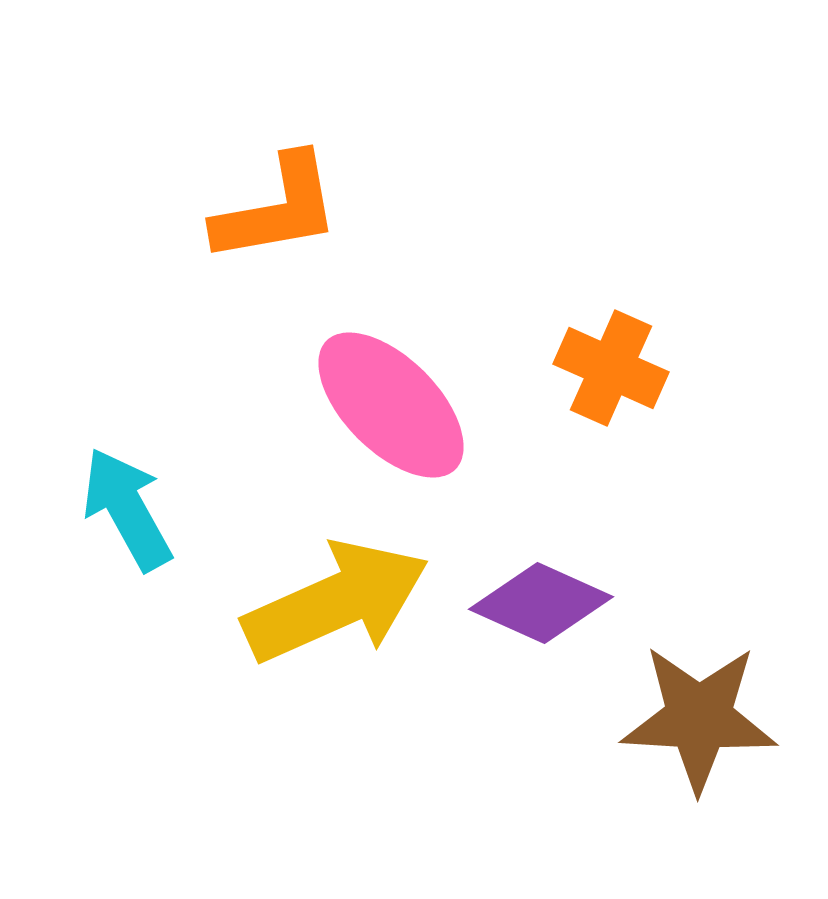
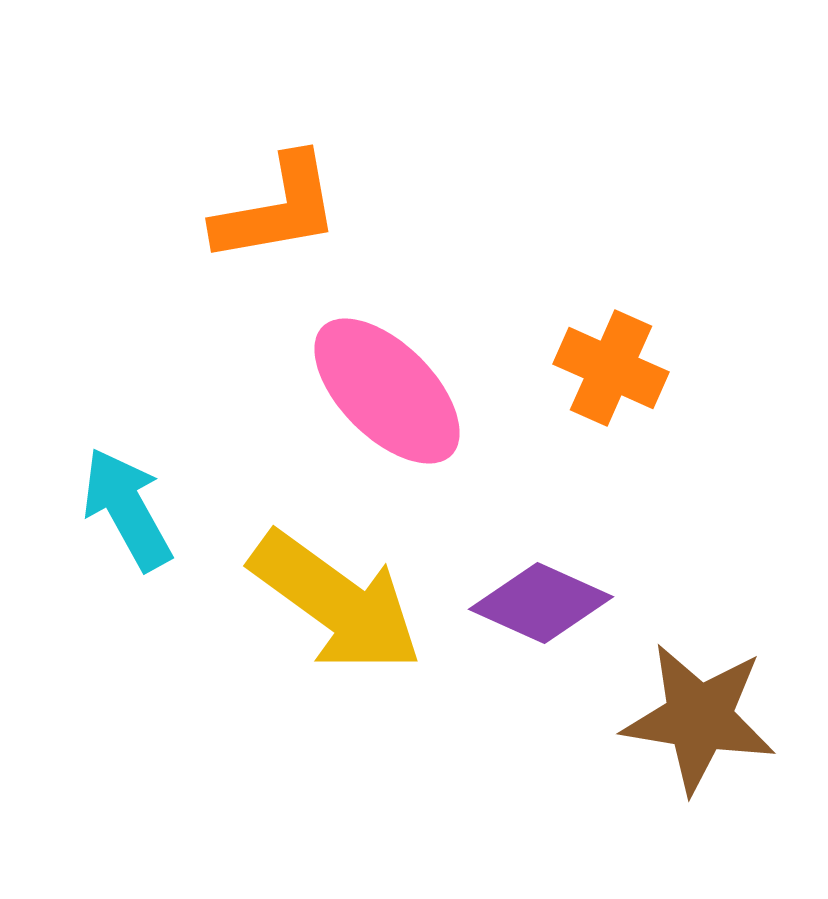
pink ellipse: moved 4 px left, 14 px up
yellow arrow: rotated 60 degrees clockwise
brown star: rotated 6 degrees clockwise
